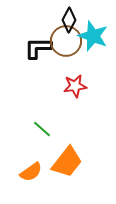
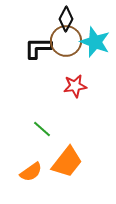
black diamond: moved 3 px left, 1 px up
cyan star: moved 2 px right, 6 px down
